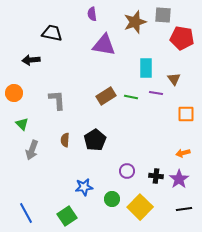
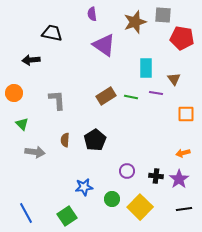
purple triangle: rotated 25 degrees clockwise
gray arrow: moved 3 px right, 2 px down; rotated 102 degrees counterclockwise
